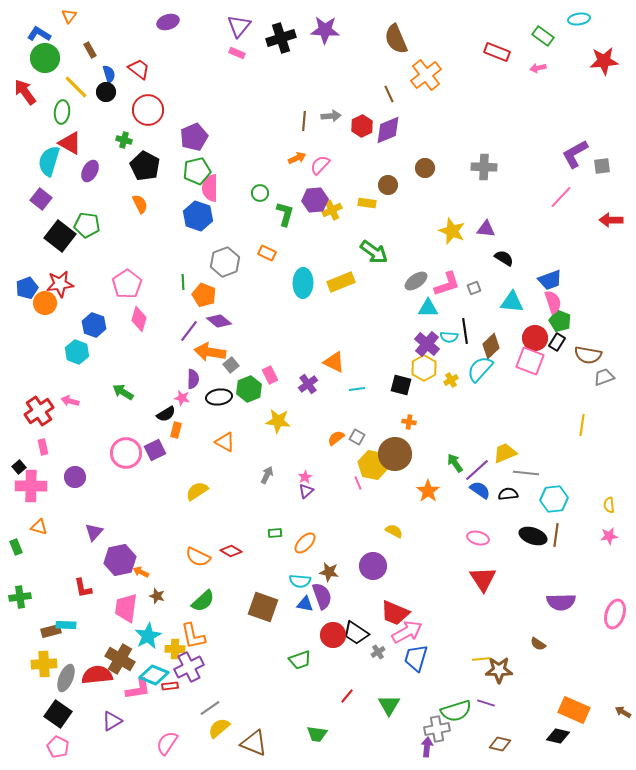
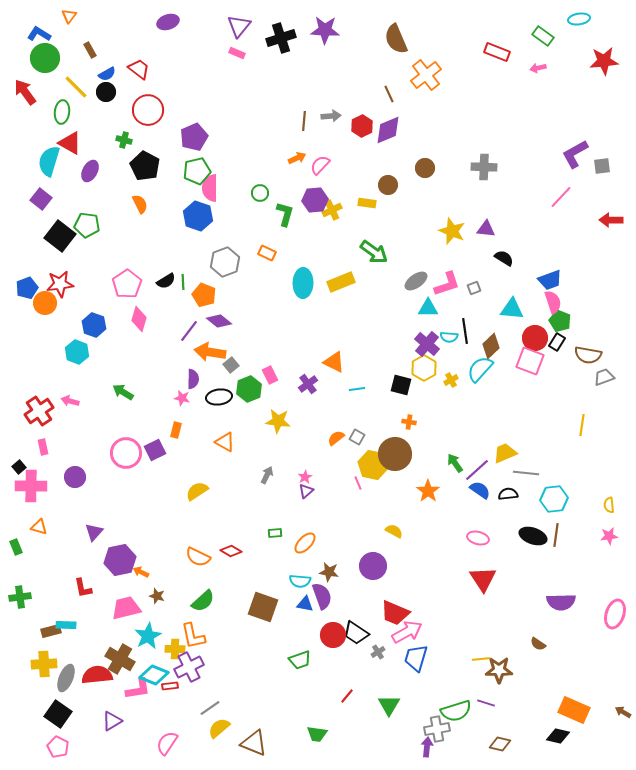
blue semicircle at (109, 74): moved 2 px left; rotated 78 degrees clockwise
cyan triangle at (512, 302): moved 7 px down
black semicircle at (166, 414): moved 133 px up
pink trapezoid at (126, 608): rotated 68 degrees clockwise
